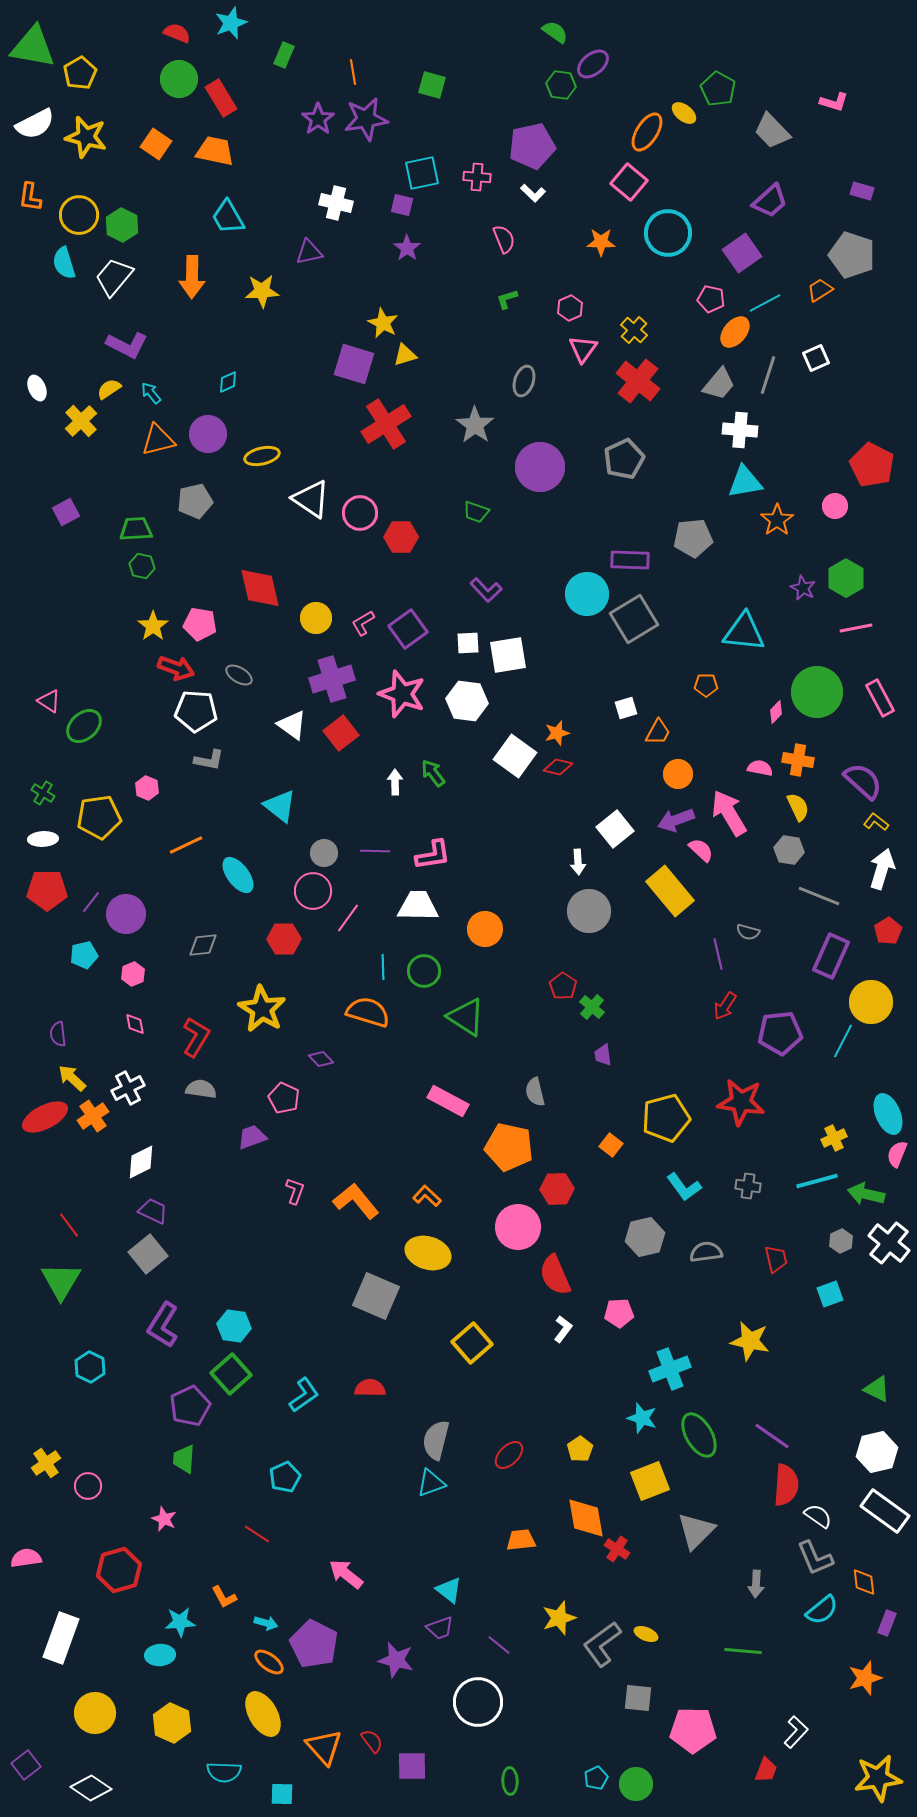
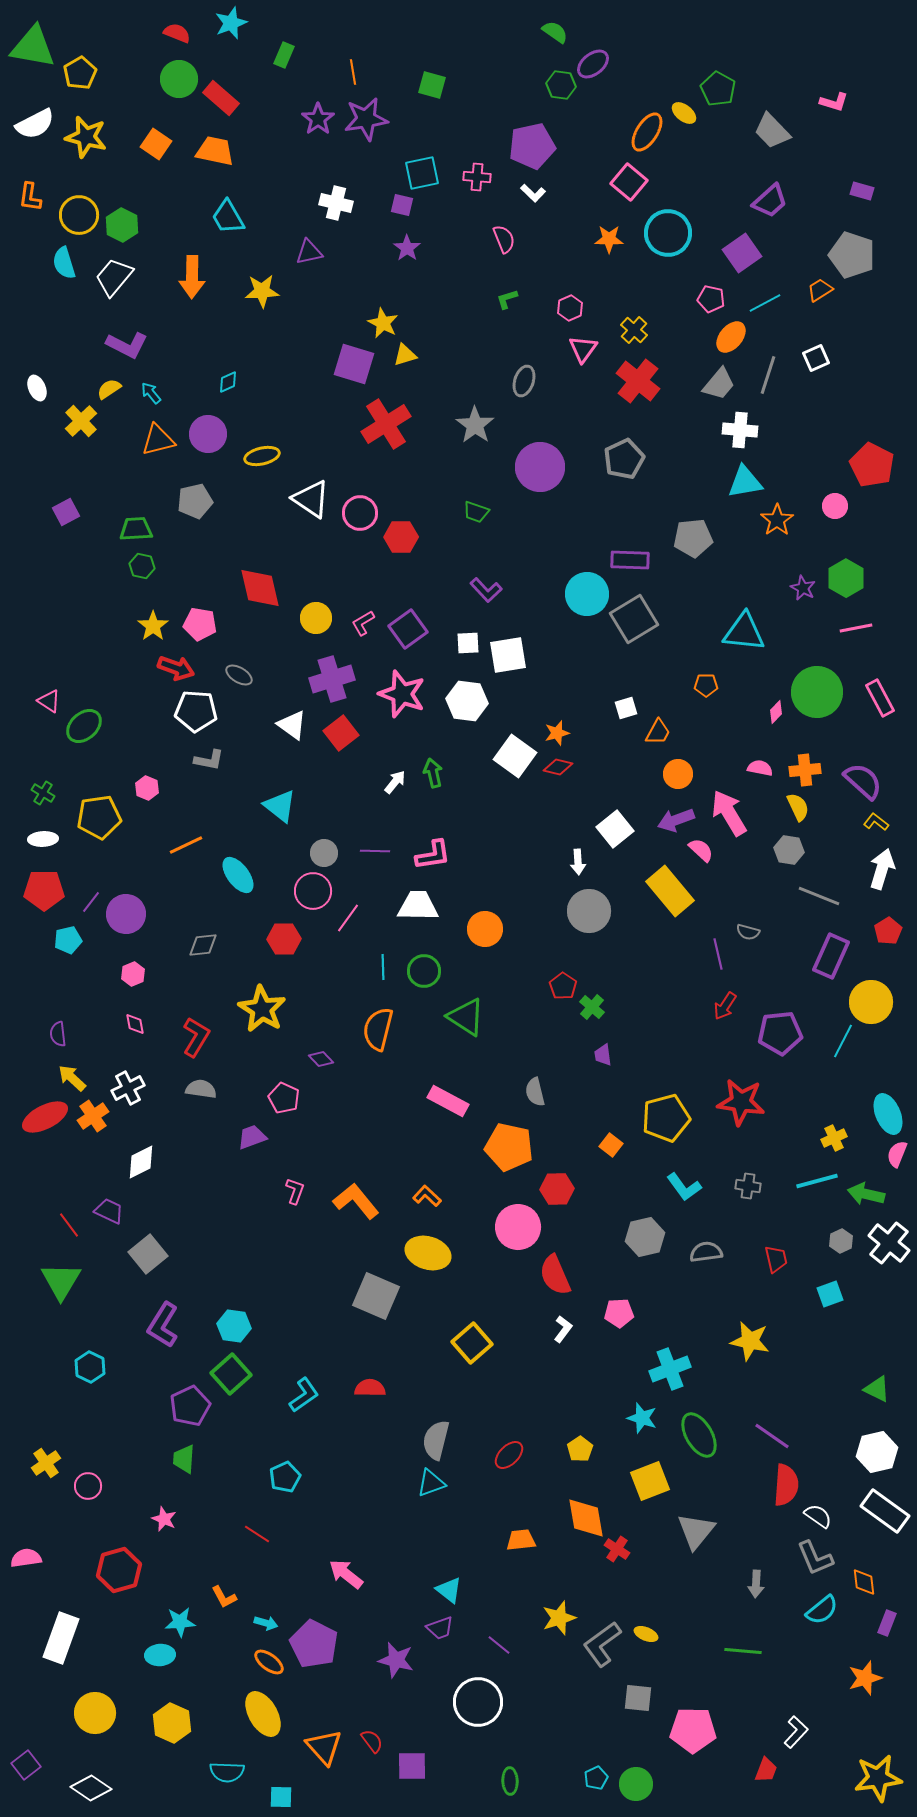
red rectangle at (221, 98): rotated 18 degrees counterclockwise
orange star at (601, 242): moved 8 px right, 3 px up
orange ellipse at (735, 332): moved 4 px left, 5 px down
orange cross at (798, 760): moved 7 px right, 10 px down; rotated 16 degrees counterclockwise
green arrow at (433, 773): rotated 24 degrees clockwise
white arrow at (395, 782): rotated 40 degrees clockwise
red pentagon at (47, 890): moved 3 px left
cyan pentagon at (84, 955): moved 16 px left, 15 px up
orange semicircle at (368, 1012): moved 10 px right, 17 px down; rotated 93 degrees counterclockwise
purple trapezoid at (153, 1211): moved 44 px left
gray triangle at (696, 1531): rotated 6 degrees counterclockwise
cyan semicircle at (224, 1772): moved 3 px right
cyan square at (282, 1794): moved 1 px left, 3 px down
